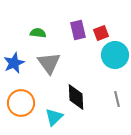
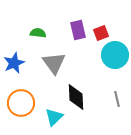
gray triangle: moved 5 px right
